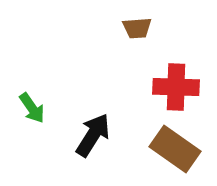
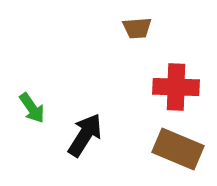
black arrow: moved 8 px left
brown rectangle: moved 3 px right; rotated 12 degrees counterclockwise
